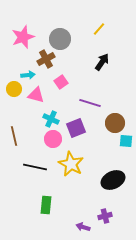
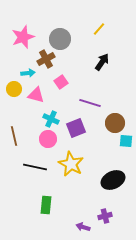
cyan arrow: moved 2 px up
pink circle: moved 5 px left
